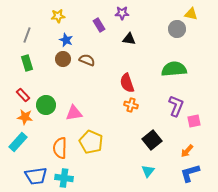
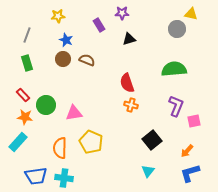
black triangle: rotated 24 degrees counterclockwise
